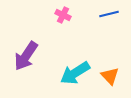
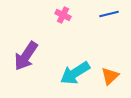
orange triangle: rotated 30 degrees clockwise
